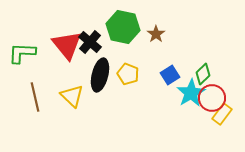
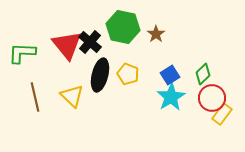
cyan star: moved 20 px left, 4 px down
